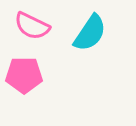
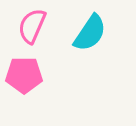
pink semicircle: rotated 87 degrees clockwise
